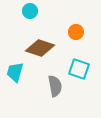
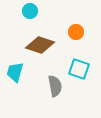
brown diamond: moved 3 px up
